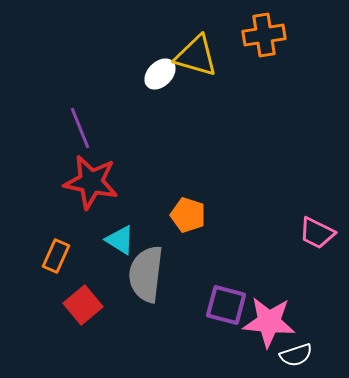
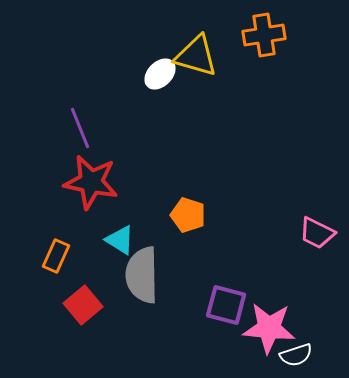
gray semicircle: moved 4 px left, 1 px down; rotated 8 degrees counterclockwise
pink star: moved 6 px down
